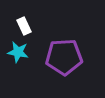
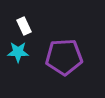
cyan star: rotated 10 degrees counterclockwise
